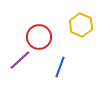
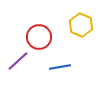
purple line: moved 2 px left, 1 px down
blue line: rotated 60 degrees clockwise
